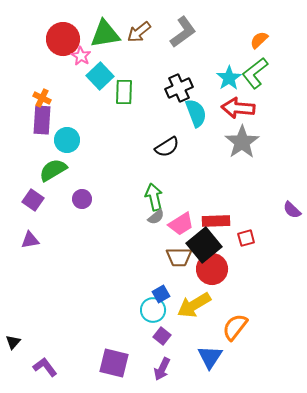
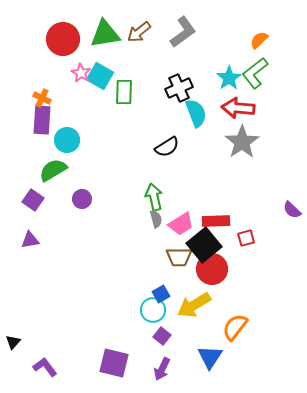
pink star at (81, 56): moved 17 px down
cyan square at (100, 76): rotated 16 degrees counterclockwise
gray semicircle at (156, 217): moved 2 px down; rotated 66 degrees counterclockwise
